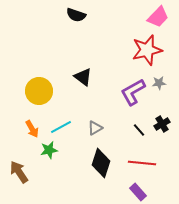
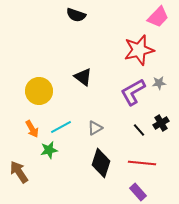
red star: moved 8 px left
black cross: moved 1 px left, 1 px up
